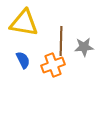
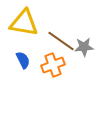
brown line: rotated 56 degrees counterclockwise
